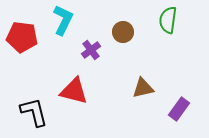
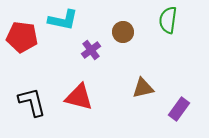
cyan L-shape: rotated 76 degrees clockwise
red triangle: moved 5 px right, 6 px down
black L-shape: moved 2 px left, 10 px up
